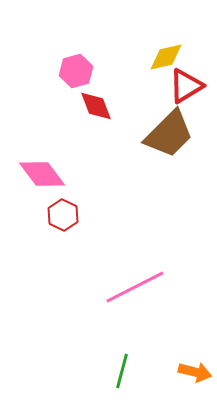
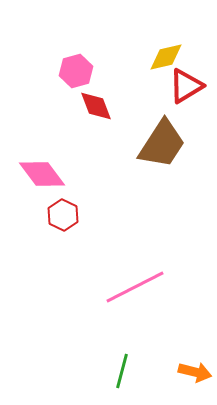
brown trapezoid: moved 7 px left, 10 px down; rotated 12 degrees counterclockwise
